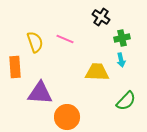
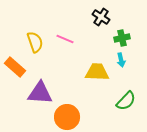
orange rectangle: rotated 45 degrees counterclockwise
